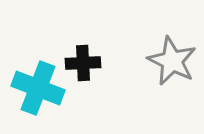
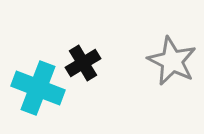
black cross: rotated 28 degrees counterclockwise
